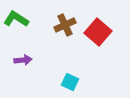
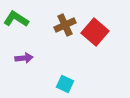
red square: moved 3 px left
purple arrow: moved 1 px right, 2 px up
cyan square: moved 5 px left, 2 px down
